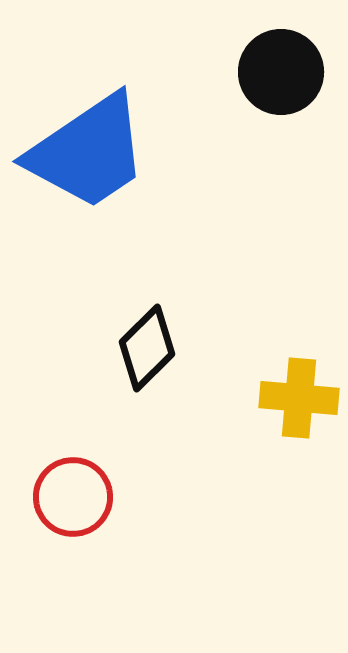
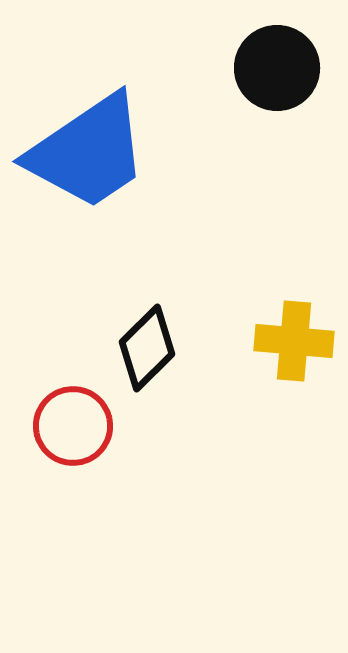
black circle: moved 4 px left, 4 px up
yellow cross: moved 5 px left, 57 px up
red circle: moved 71 px up
